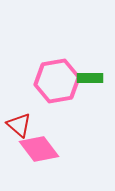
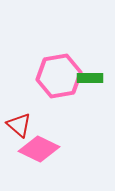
pink hexagon: moved 2 px right, 5 px up
pink diamond: rotated 27 degrees counterclockwise
